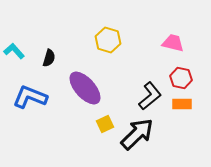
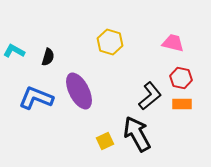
yellow hexagon: moved 2 px right, 2 px down
cyan L-shape: rotated 20 degrees counterclockwise
black semicircle: moved 1 px left, 1 px up
purple ellipse: moved 6 px left, 3 px down; rotated 15 degrees clockwise
blue L-shape: moved 6 px right, 1 px down
yellow square: moved 17 px down
black arrow: rotated 75 degrees counterclockwise
